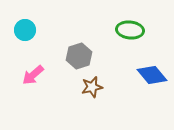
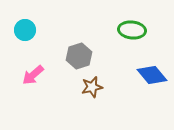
green ellipse: moved 2 px right
